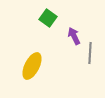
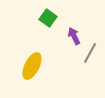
gray line: rotated 25 degrees clockwise
